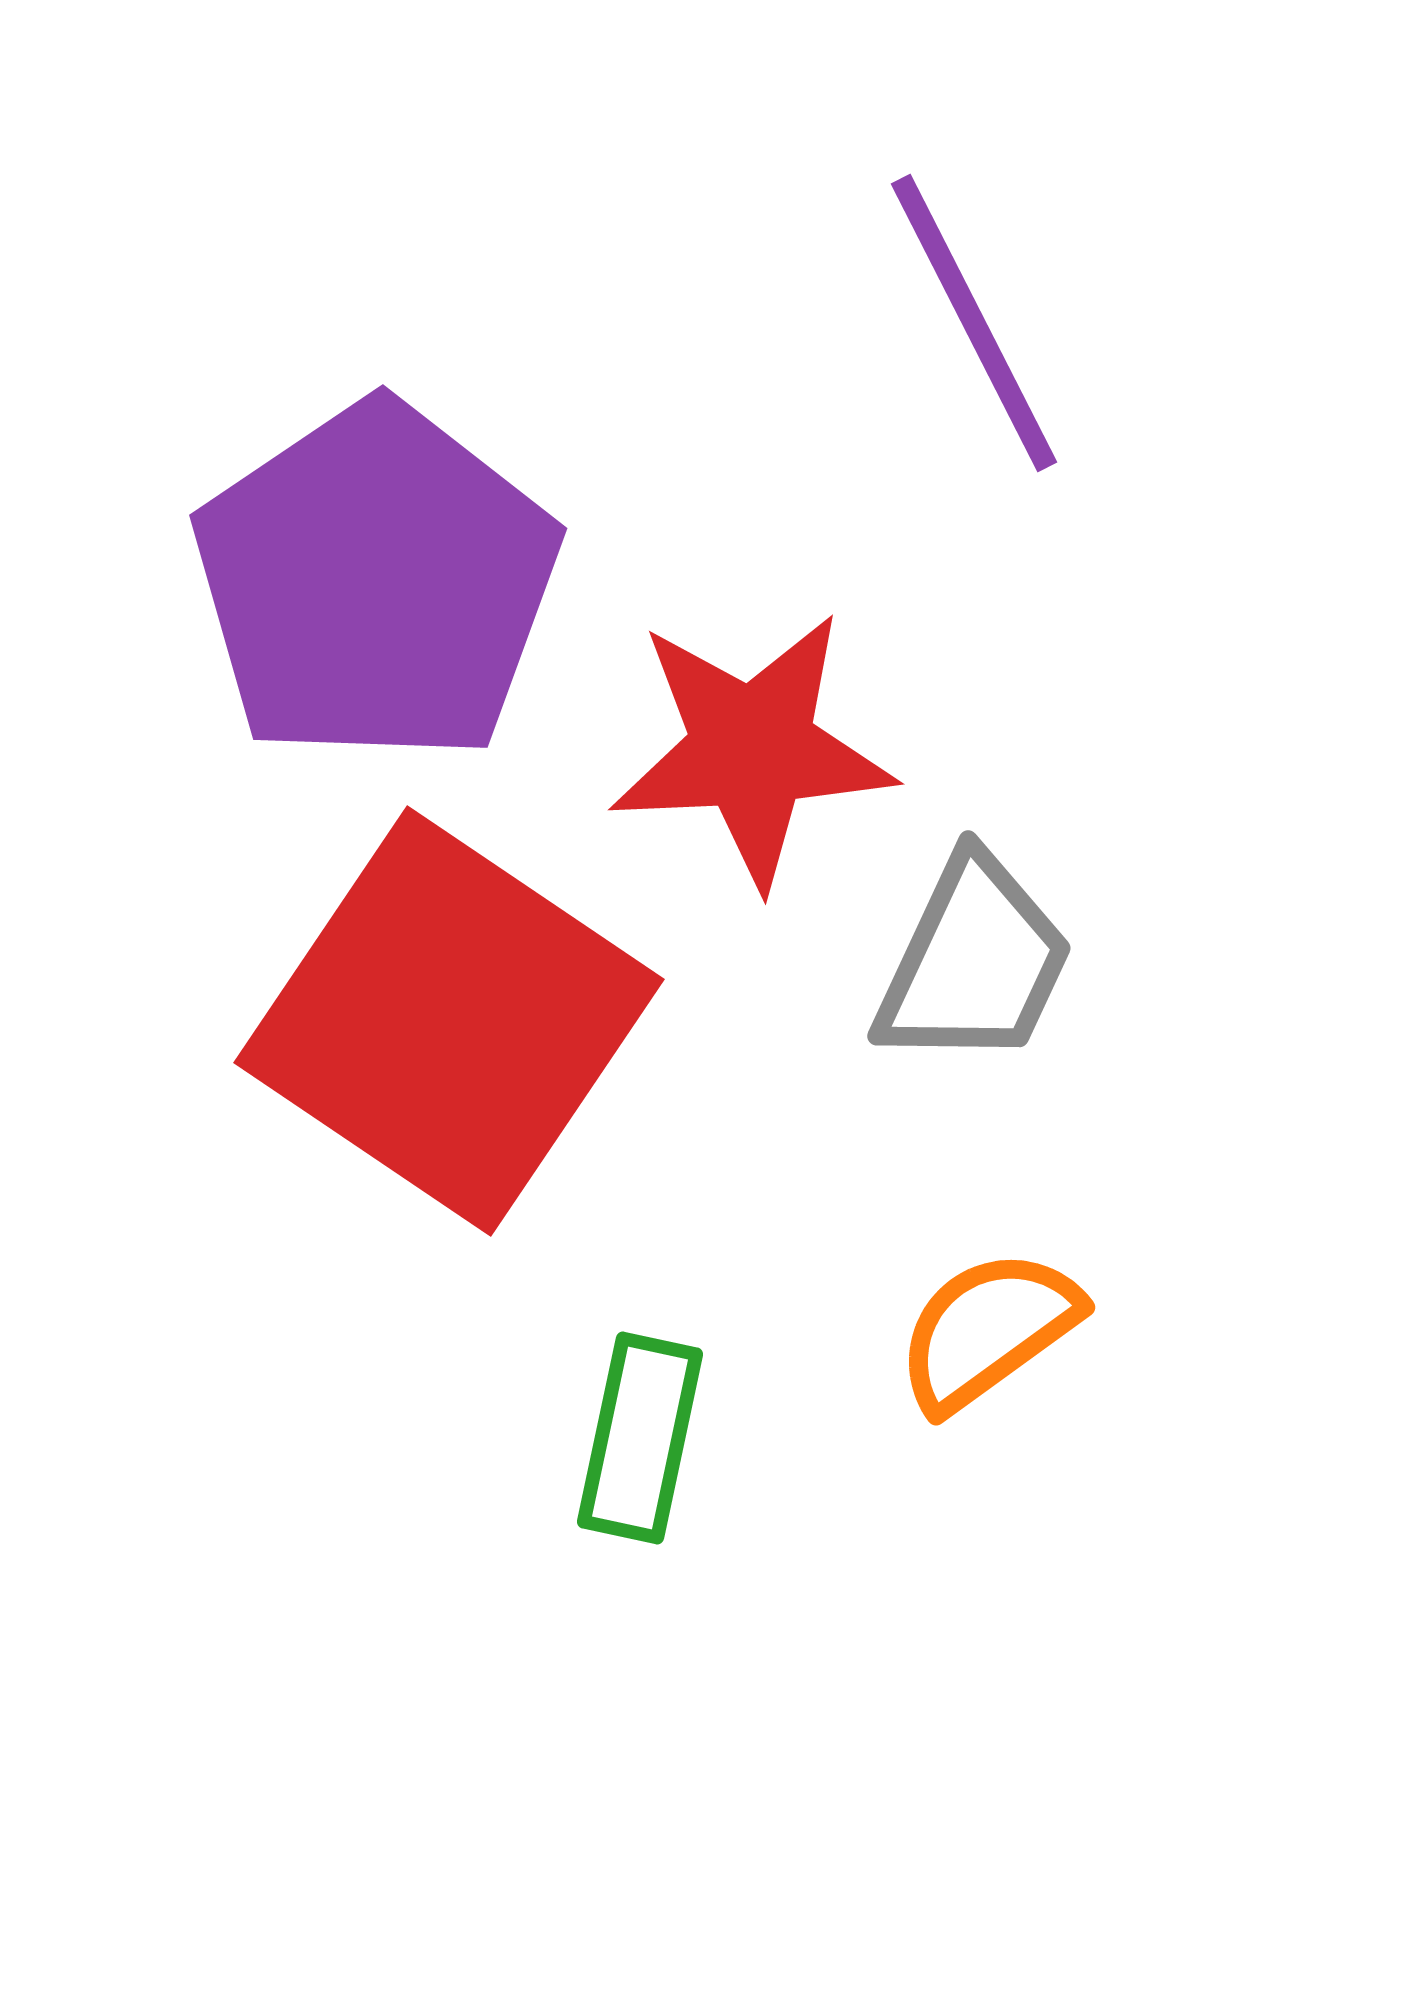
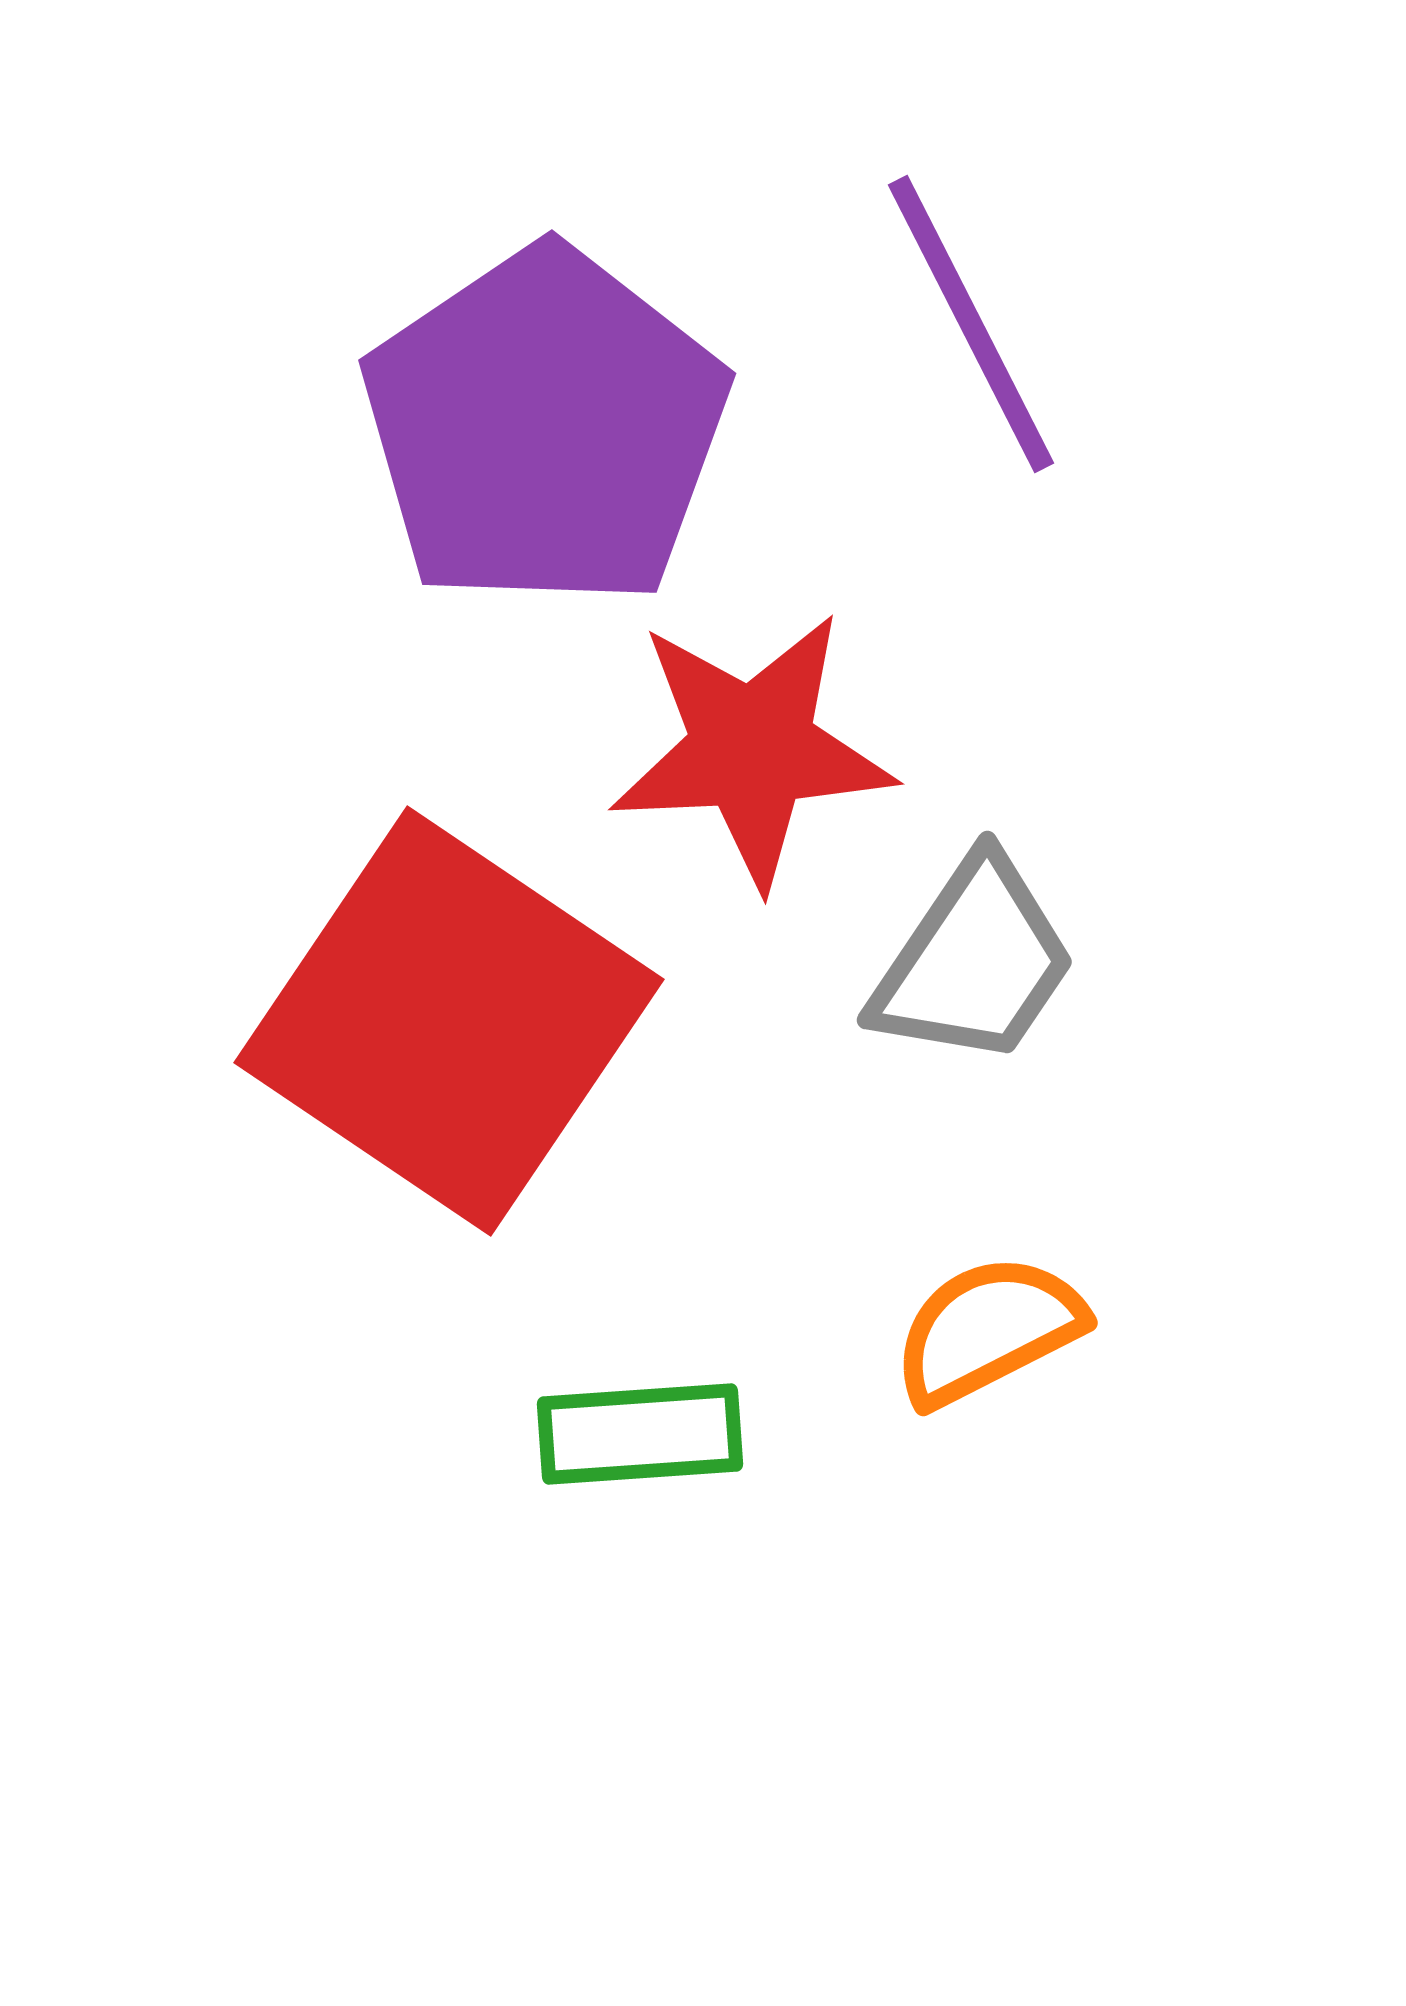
purple line: moved 3 px left, 1 px down
purple pentagon: moved 169 px right, 155 px up
gray trapezoid: rotated 9 degrees clockwise
orange semicircle: rotated 9 degrees clockwise
green rectangle: moved 4 px up; rotated 74 degrees clockwise
